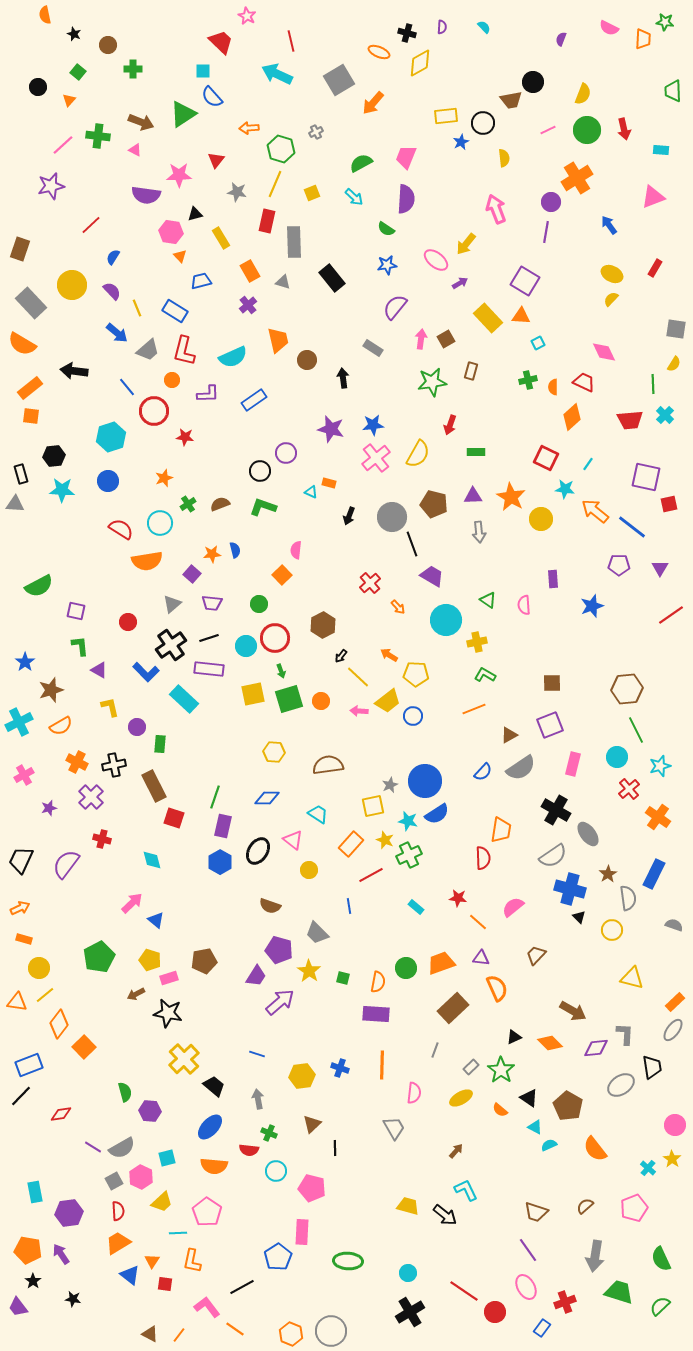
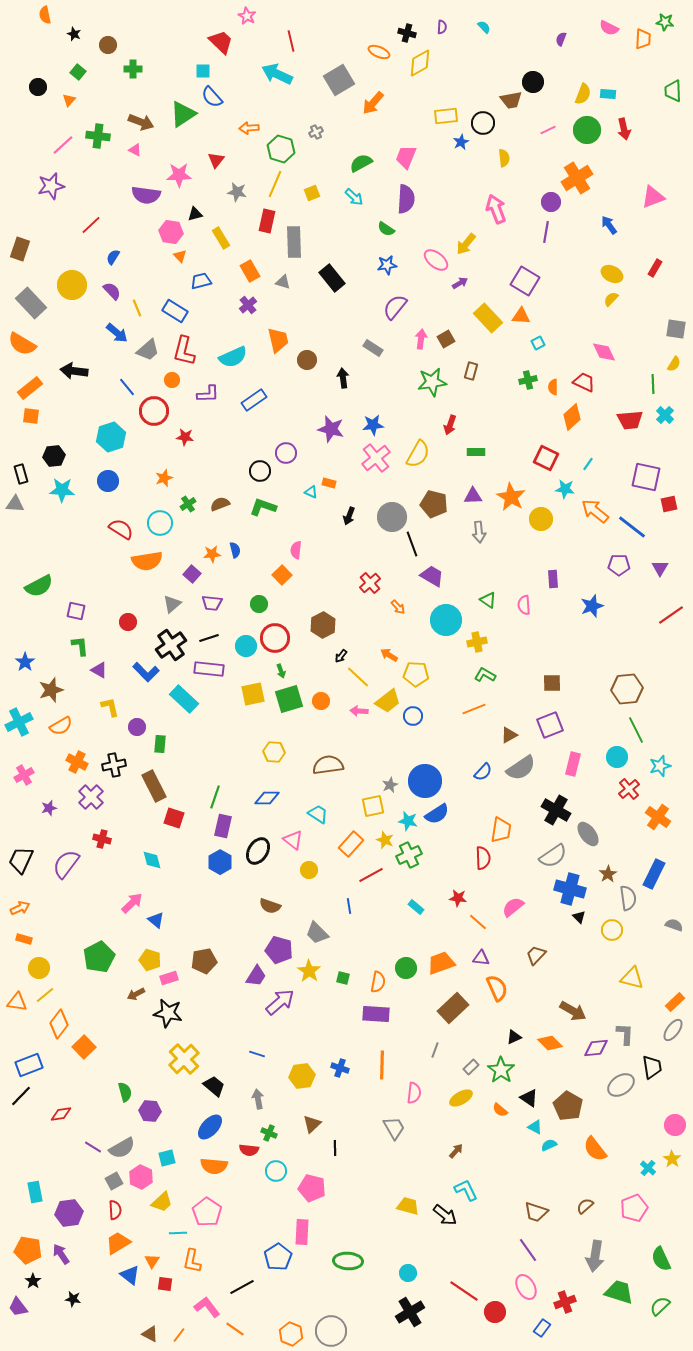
cyan rectangle at (661, 150): moved 53 px left, 56 px up
red semicircle at (118, 1211): moved 3 px left, 1 px up
